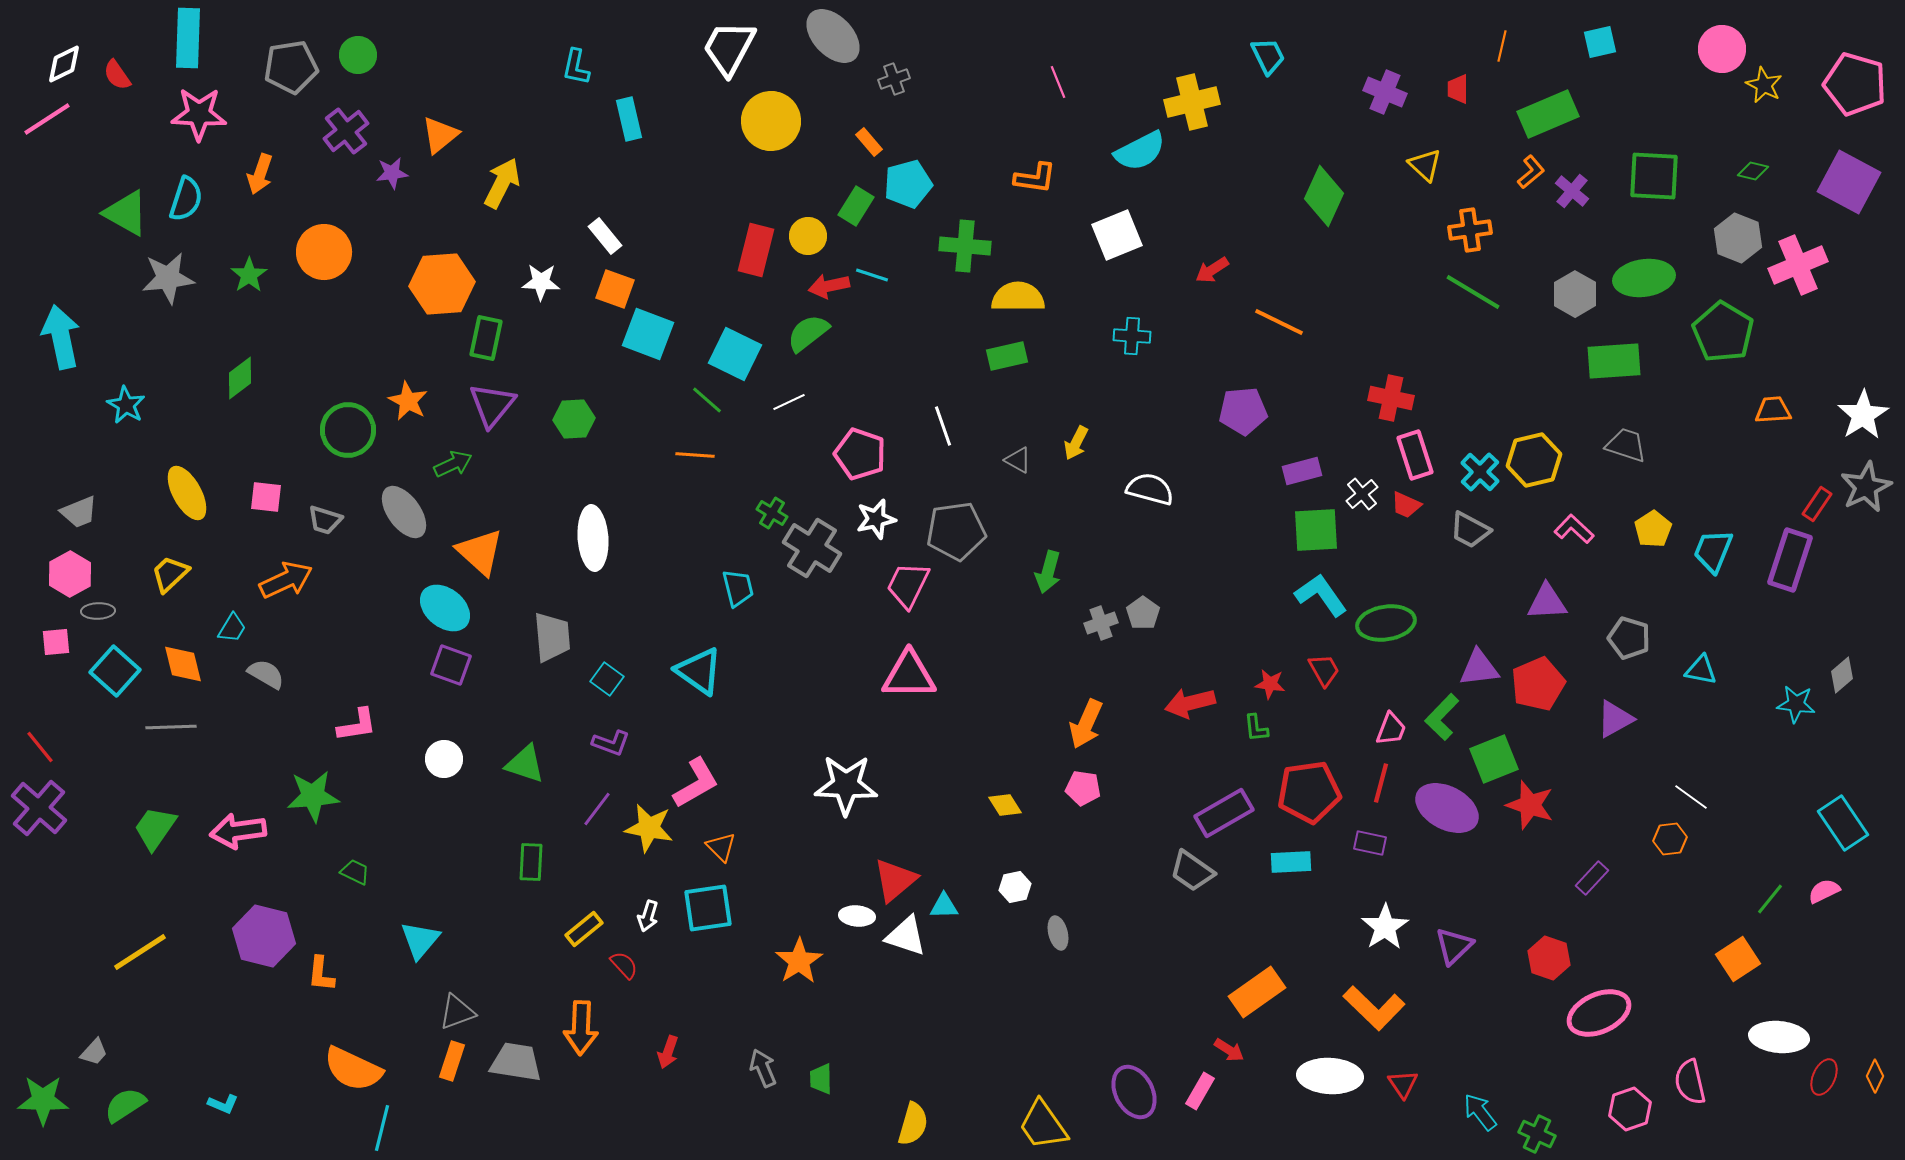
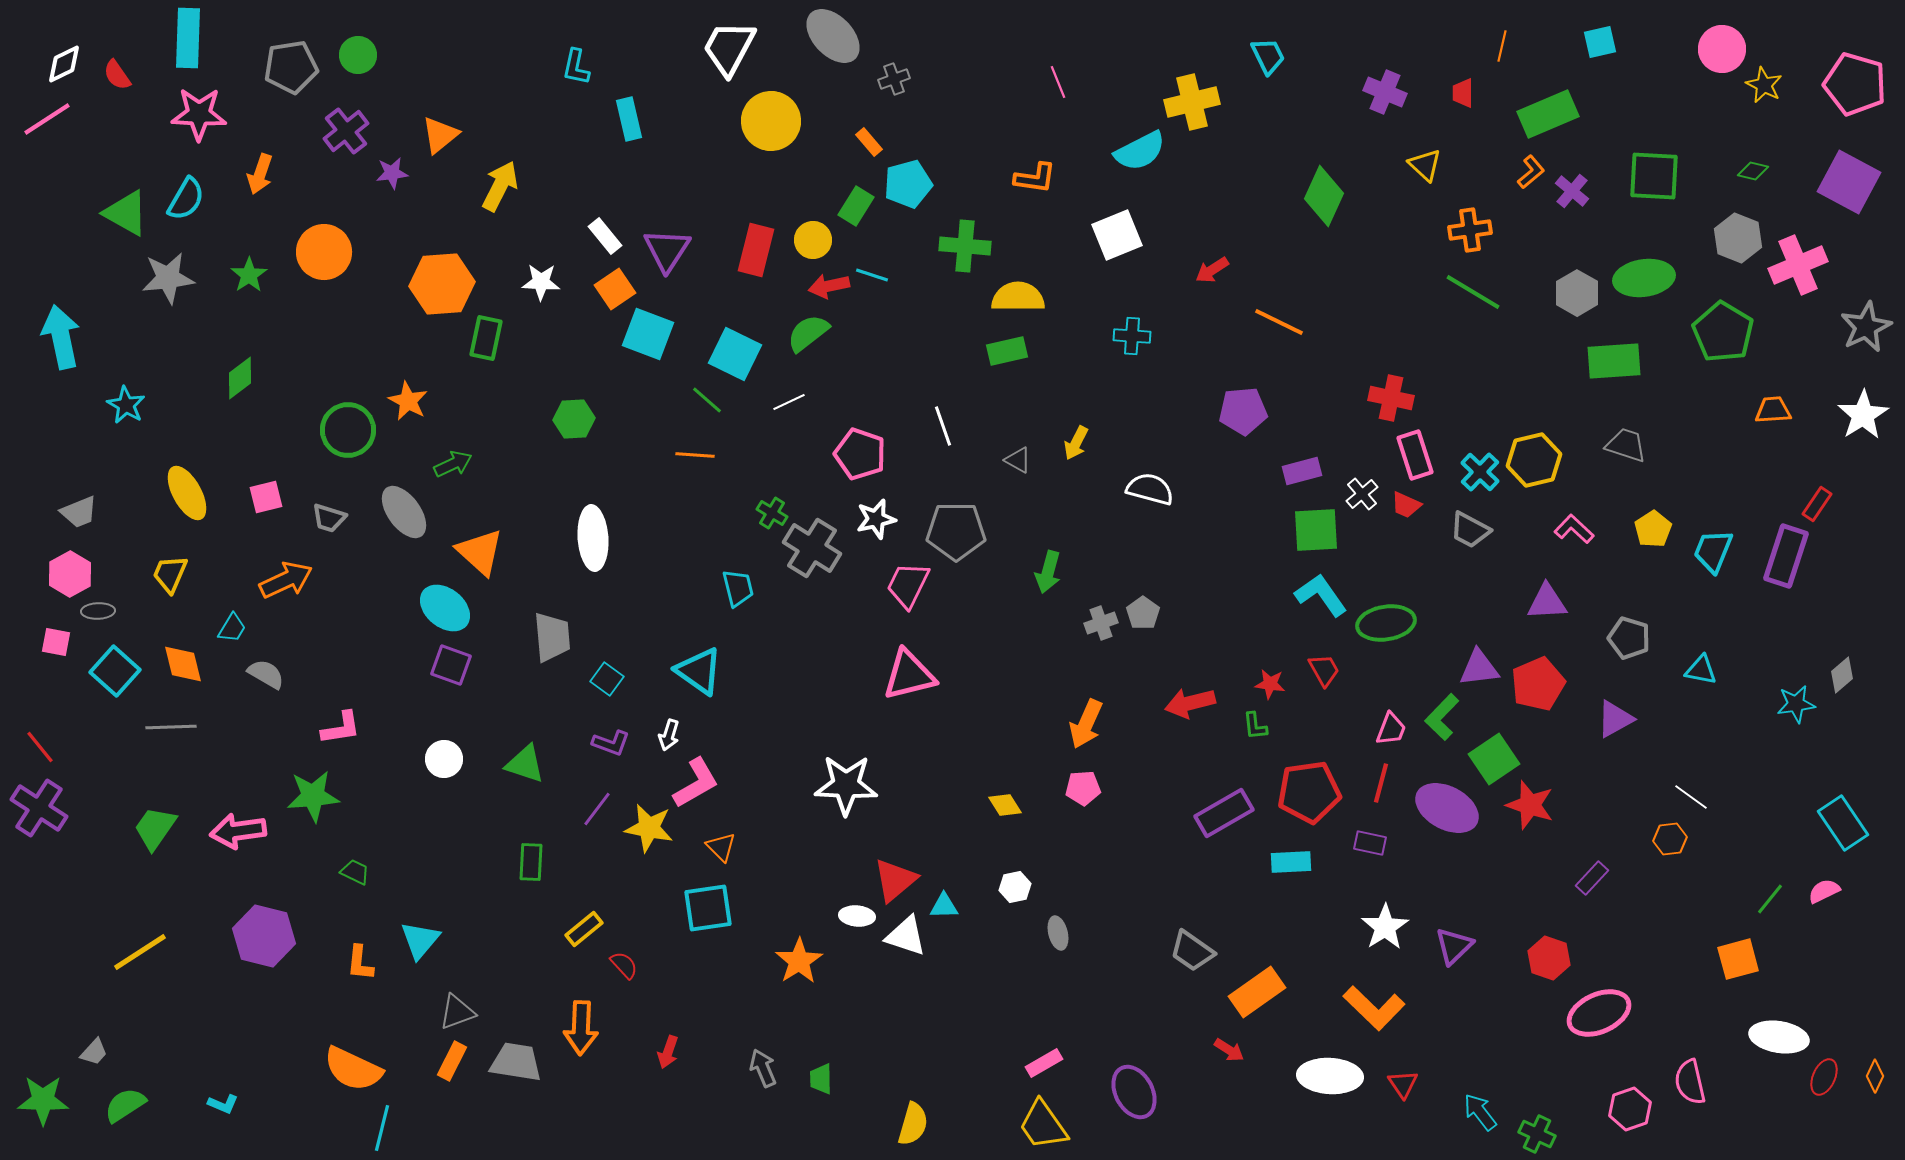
red trapezoid at (1458, 89): moved 5 px right, 4 px down
yellow arrow at (502, 183): moved 2 px left, 3 px down
cyan semicircle at (186, 199): rotated 12 degrees clockwise
yellow circle at (808, 236): moved 5 px right, 4 px down
orange square at (615, 289): rotated 36 degrees clockwise
gray hexagon at (1575, 294): moved 2 px right, 1 px up
green rectangle at (1007, 356): moved 5 px up
purple triangle at (492, 405): moved 175 px right, 155 px up; rotated 6 degrees counterclockwise
gray star at (1866, 487): moved 160 px up
pink square at (266, 497): rotated 20 degrees counterclockwise
gray trapezoid at (325, 520): moved 4 px right, 2 px up
gray pentagon at (956, 531): rotated 8 degrees clockwise
purple rectangle at (1790, 560): moved 4 px left, 4 px up
yellow trapezoid at (170, 574): rotated 24 degrees counterclockwise
pink square at (56, 642): rotated 16 degrees clockwise
pink triangle at (909, 675): rotated 14 degrees counterclockwise
cyan star at (1796, 704): rotated 15 degrees counterclockwise
pink L-shape at (357, 725): moved 16 px left, 3 px down
green L-shape at (1256, 728): moved 1 px left, 2 px up
green square at (1494, 759): rotated 12 degrees counterclockwise
pink pentagon at (1083, 788): rotated 12 degrees counterclockwise
purple cross at (39, 808): rotated 8 degrees counterclockwise
gray trapezoid at (1192, 871): moved 80 px down
white arrow at (648, 916): moved 21 px right, 181 px up
orange square at (1738, 959): rotated 18 degrees clockwise
orange L-shape at (321, 974): moved 39 px right, 11 px up
white ellipse at (1779, 1037): rotated 4 degrees clockwise
orange rectangle at (452, 1061): rotated 9 degrees clockwise
pink rectangle at (1200, 1091): moved 156 px left, 28 px up; rotated 30 degrees clockwise
